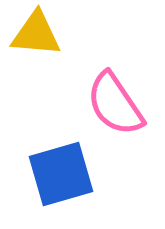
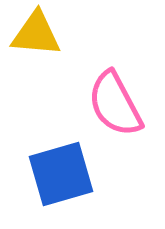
pink semicircle: rotated 6 degrees clockwise
